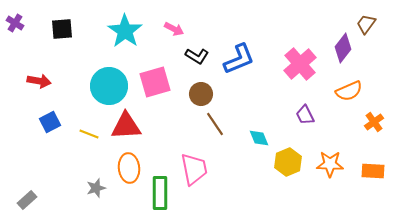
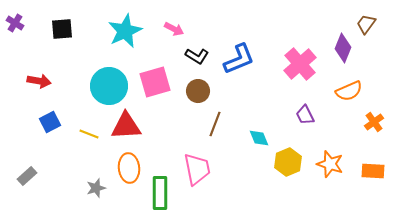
cyan star: rotated 12 degrees clockwise
purple diamond: rotated 16 degrees counterclockwise
brown circle: moved 3 px left, 3 px up
brown line: rotated 55 degrees clockwise
orange star: rotated 16 degrees clockwise
pink trapezoid: moved 3 px right
gray rectangle: moved 24 px up
